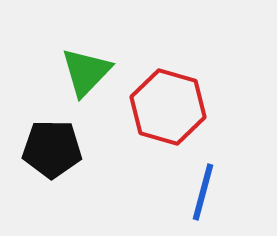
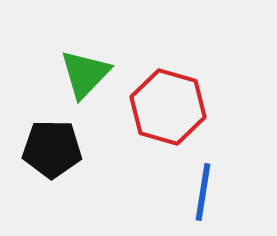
green triangle: moved 1 px left, 2 px down
blue line: rotated 6 degrees counterclockwise
